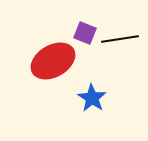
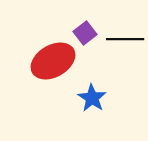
purple square: rotated 30 degrees clockwise
black line: moved 5 px right; rotated 9 degrees clockwise
